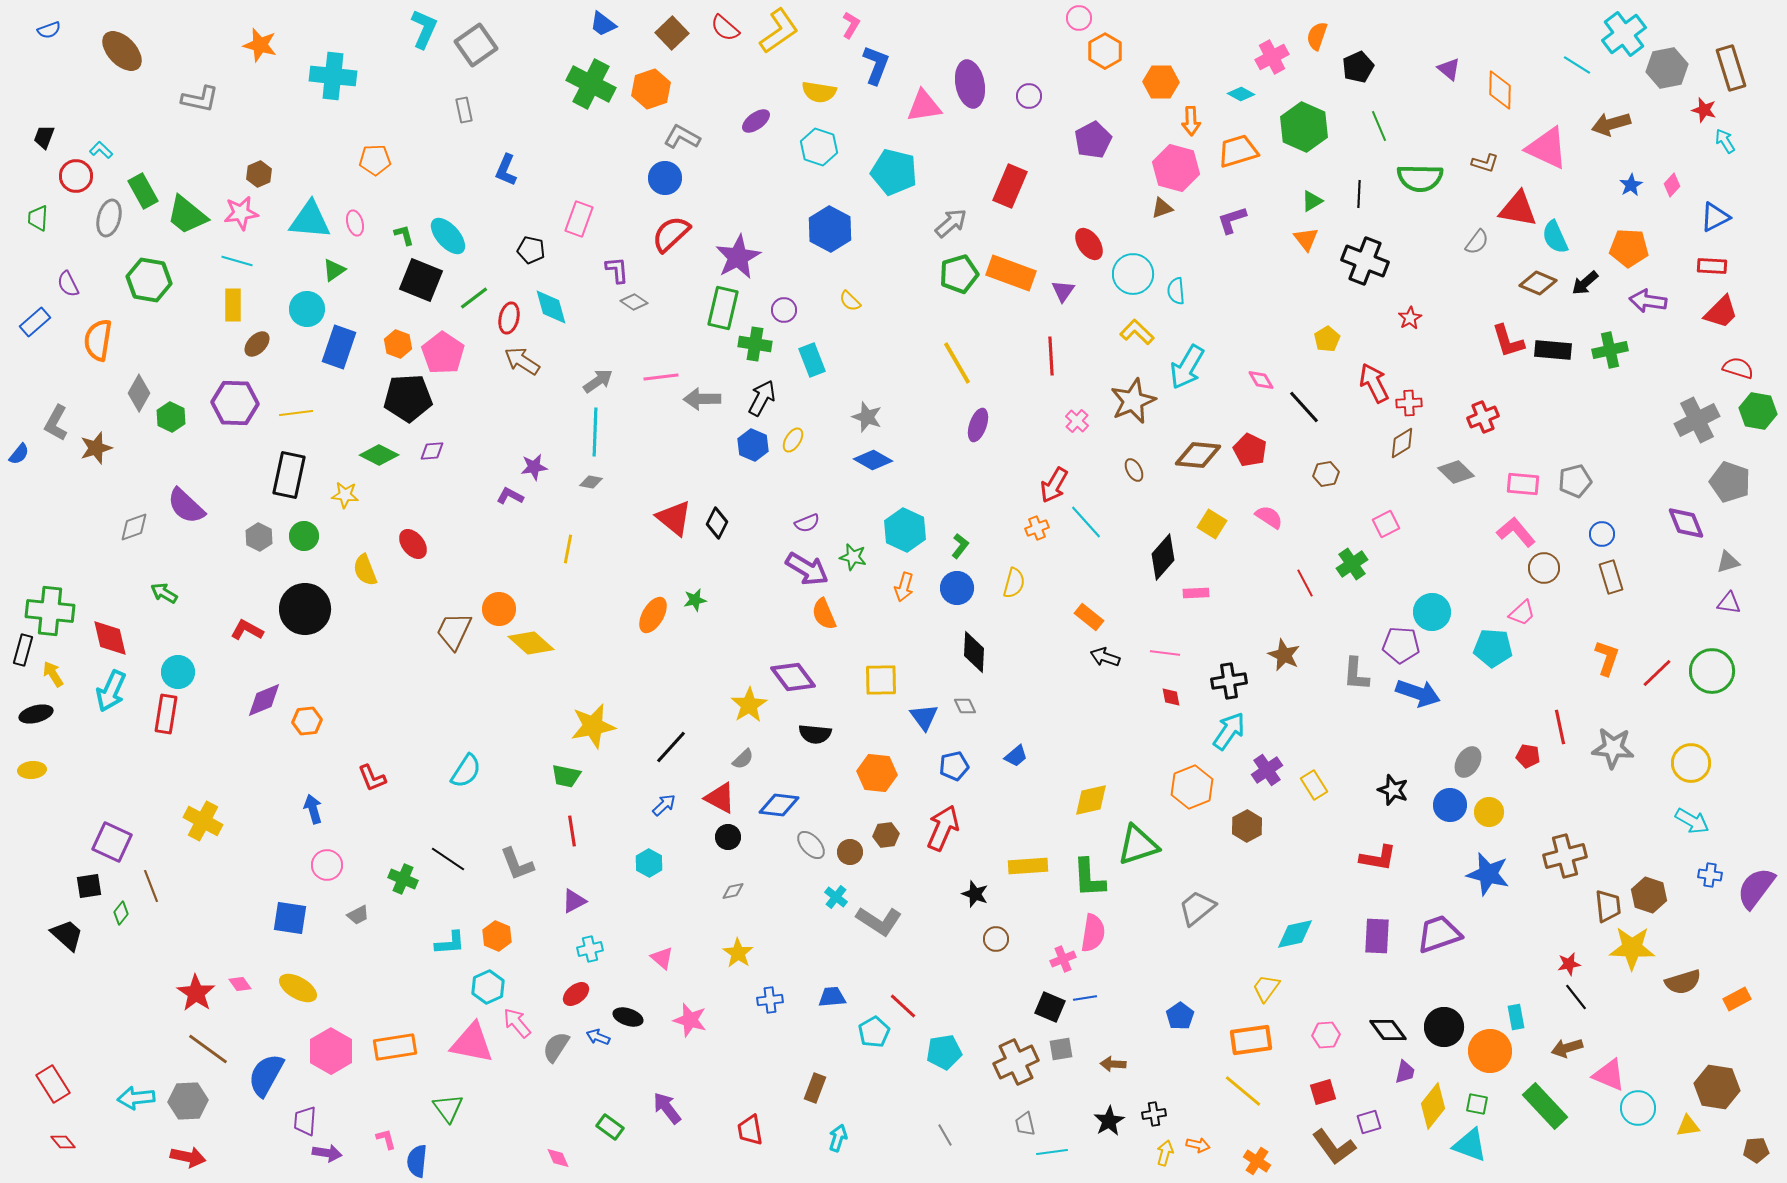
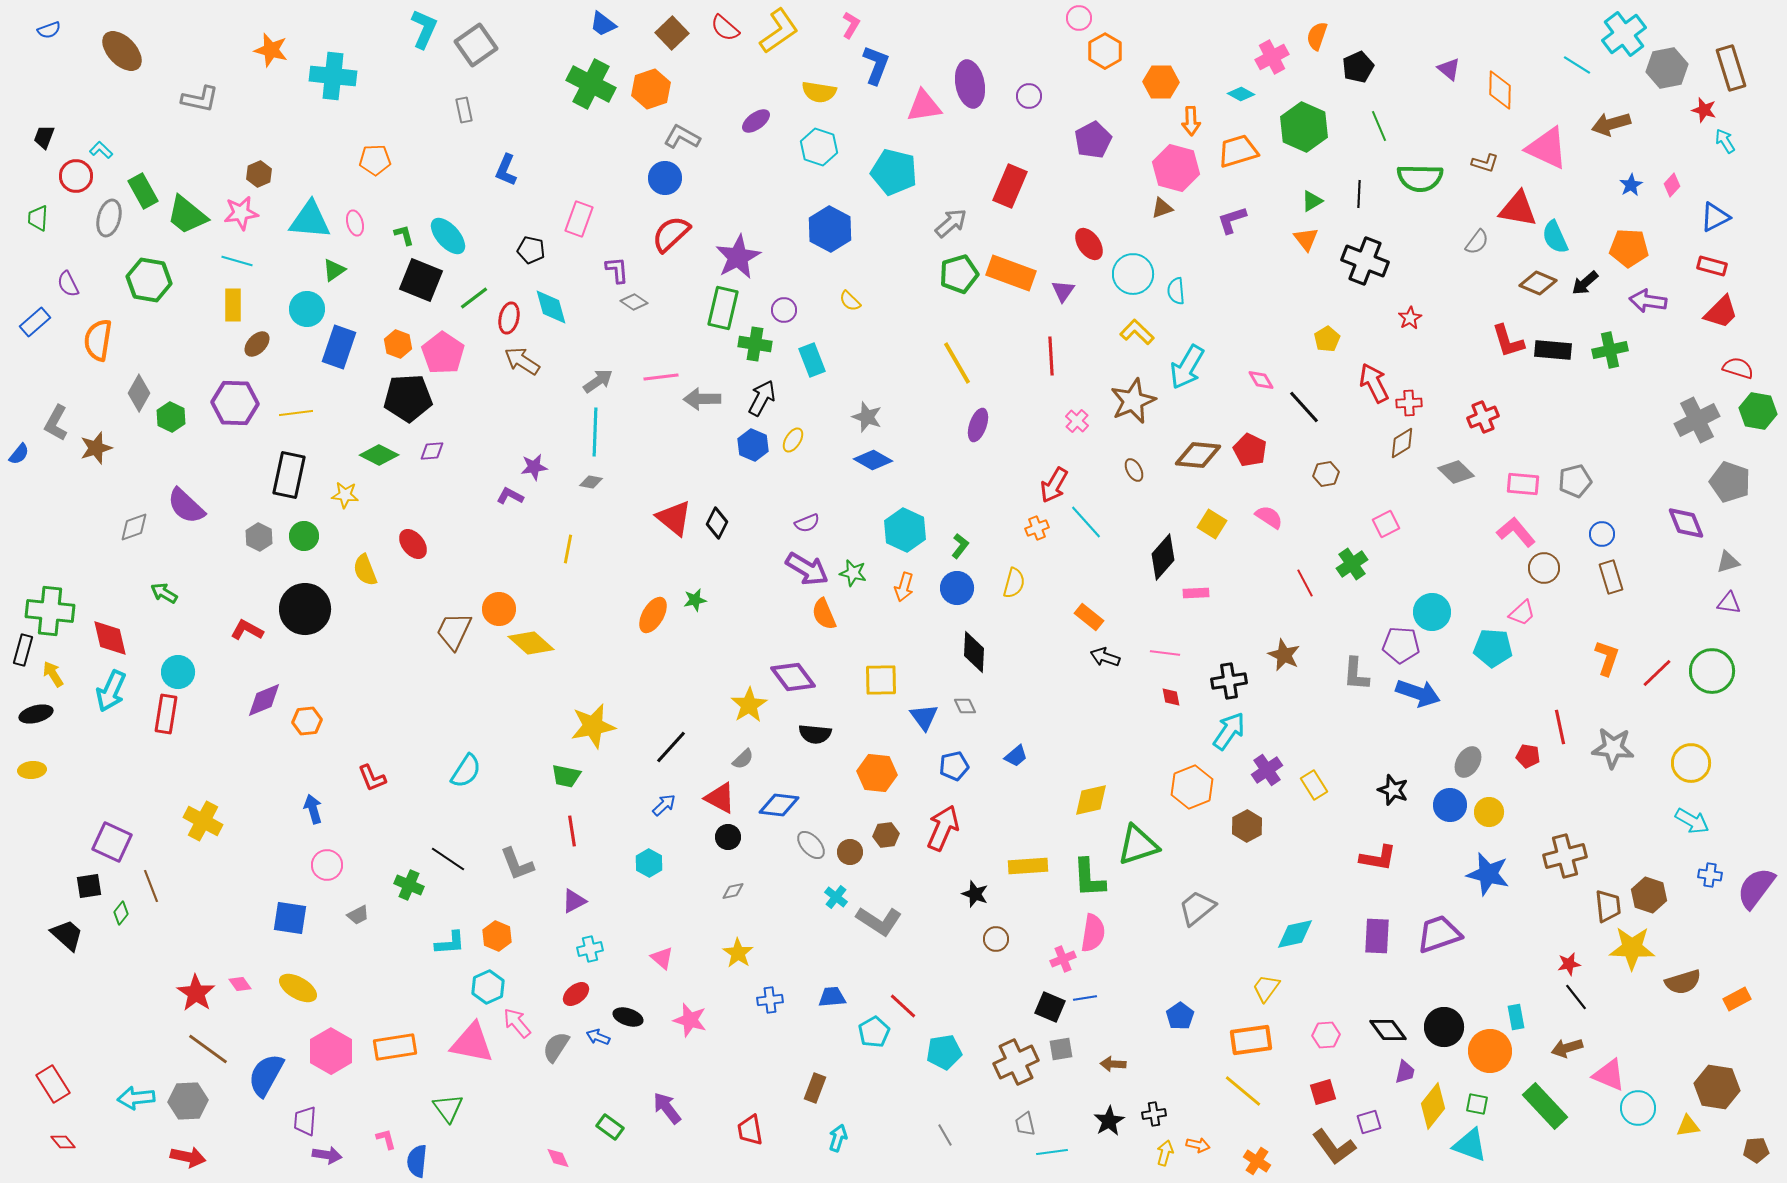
orange star at (260, 45): moved 11 px right, 5 px down
red rectangle at (1712, 266): rotated 12 degrees clockwise
green star at (853, 557): moved 16 px down
green cross at (403, 879): moved 6 px right, 6 px down
purple arrow at (327, 1153): moved 2 px down
